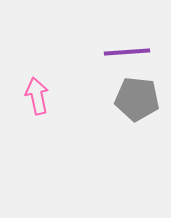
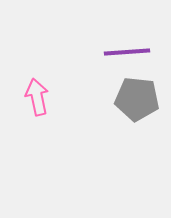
pink arrow: moved 1 px down
